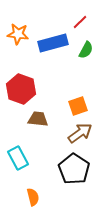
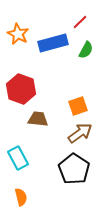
orange star: rotated 20 degrees clockwise
orange semicircle: moved 12 px left
